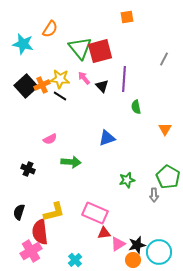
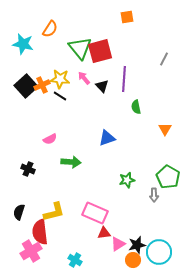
cyan cross: rotated 16 degrees counterclockwise
